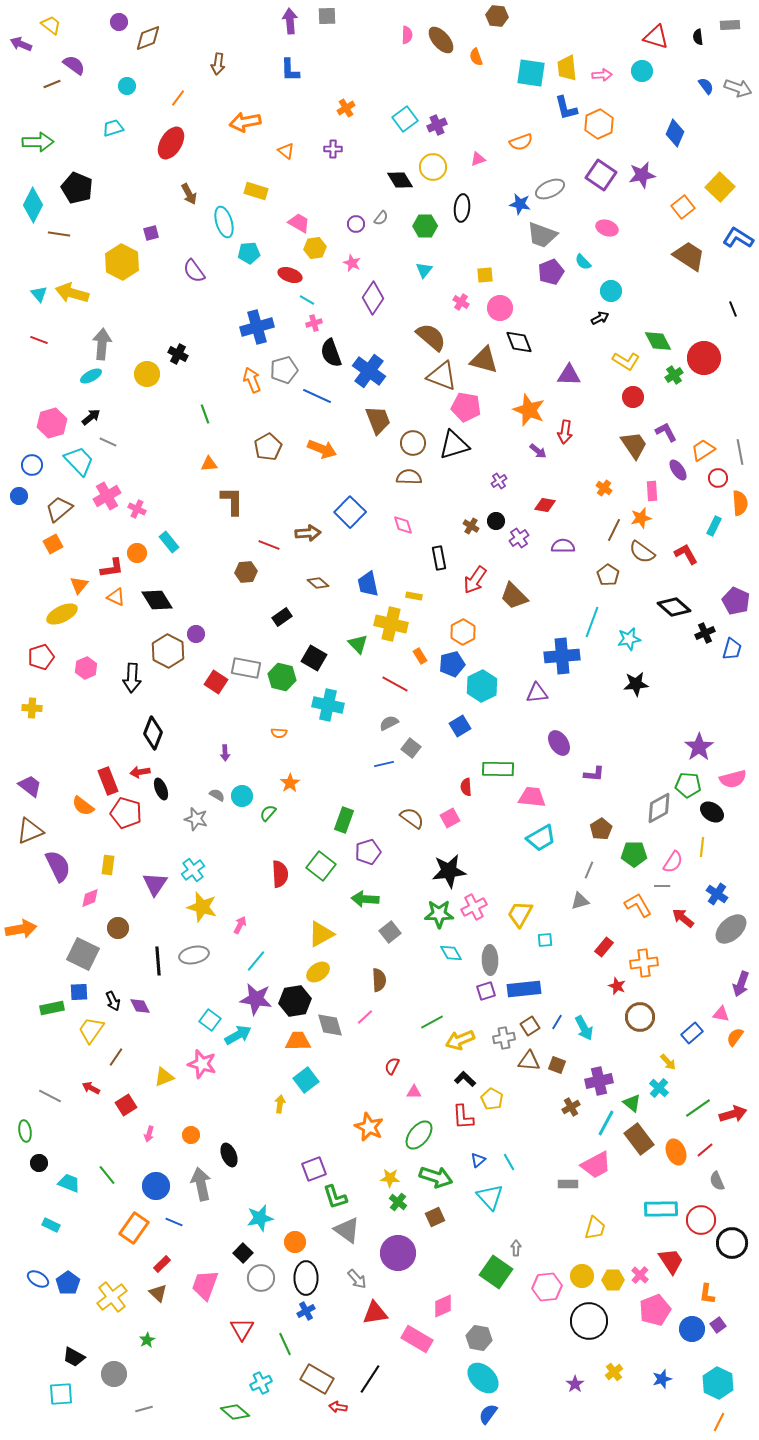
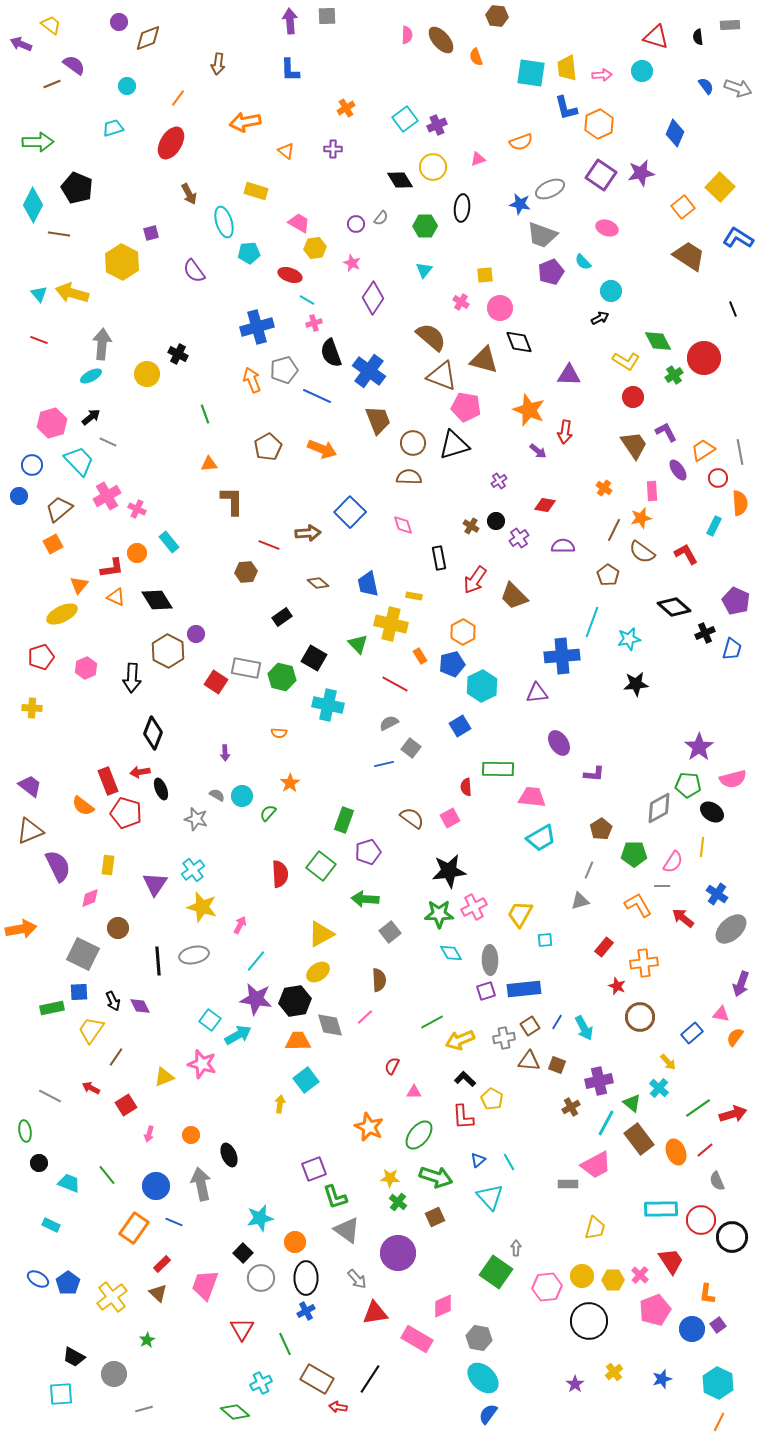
purple star at (642, 175): moved 1 px left, 2 px up
black circle at (732, 1243): moved 6 px up
